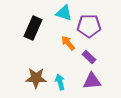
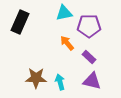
cyan triangle: rotated 30 degrees counterclockwise
black rectangle: moved 13 px left, 6 px up
orange arrow: moved 1 px left
purple triangle: rotated 18 degrees clockwise
